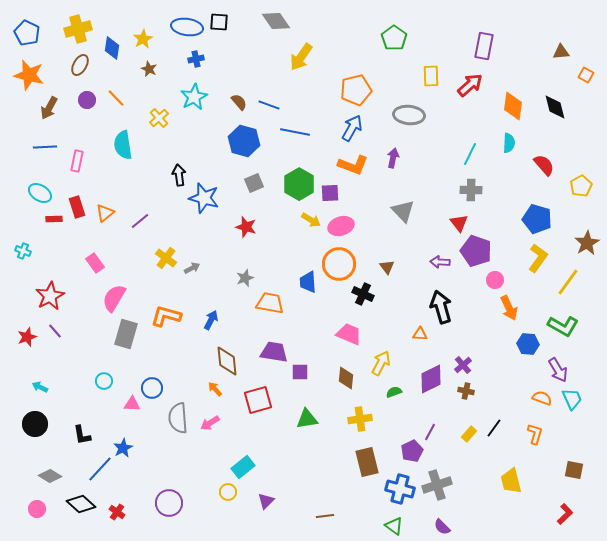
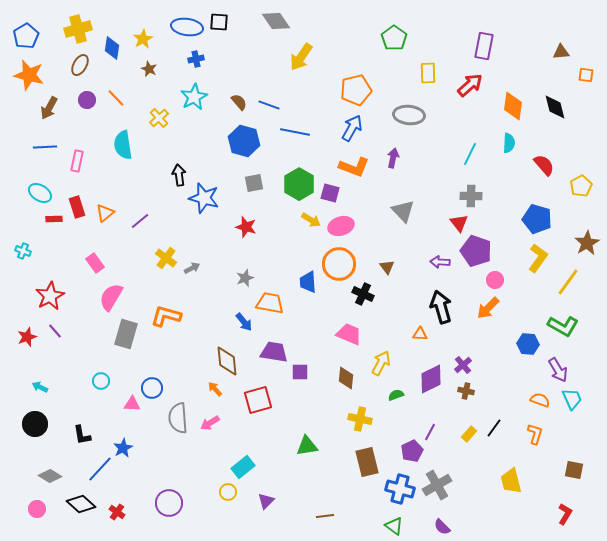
blue pentagon at (27, 33): moved 1 px left, 3 px down; rotated 15 degrees clockwise
orange square at (586, 75): rotated 21 degrees counterclockwise
yellow rectangle at (431, 76): moved 3 px left, 3 px up
orange L-shape at (353, 165): moved 1 px right, 2 px down
gray square at (254, 183): rotated 12 degrees clockwise
gray cross at (471, 190): moved 6 px down
purple square at (330, 193): rotated 18 degrees clockwise
pink semicircle at (114, 298): moved 3 px left, 1 px up
orange arrow at (509, 308): moved 21 px left; rotated 70 degrees clockwise
blue arrow at (211, 320): moved 33 px right, 2 px down; rotated 114 degrees clockwise
cyan circle at (104, 381): moved 3 px left
green semicircle at (394, 392): moved 2 px right, 3 px down
orange semicircle at (542, 398): moved 2 px left, 2 px down
green triangle at (307, 419): moved 27 px down
yellow cross at (360, 419): rotated 20 degrees clockwise
gray cross at (437, 485): rotated 12 degrees counterclockwise
red L-shape at (565, 514): rotated 15 degrees counterclockwise
